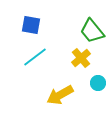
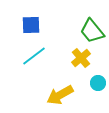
blue square: rotated 12 degrees counterclockwise
cyan line: moved 1 px left, 1 px up
